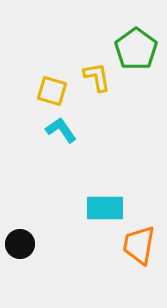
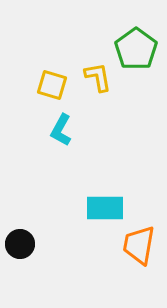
yellow L-shape: moved 1 px right
yellow square: moved 6 px up
cyan L-shape: rotated 116 degrees counterclockwise
